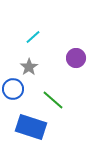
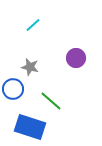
cyan line: moved 12 px up
gray star: moved 1 px right; rotated 24 degrees counterclockwise
green line: moved 2 px left, 1 px down
blue rectangle: moved 1 px left
